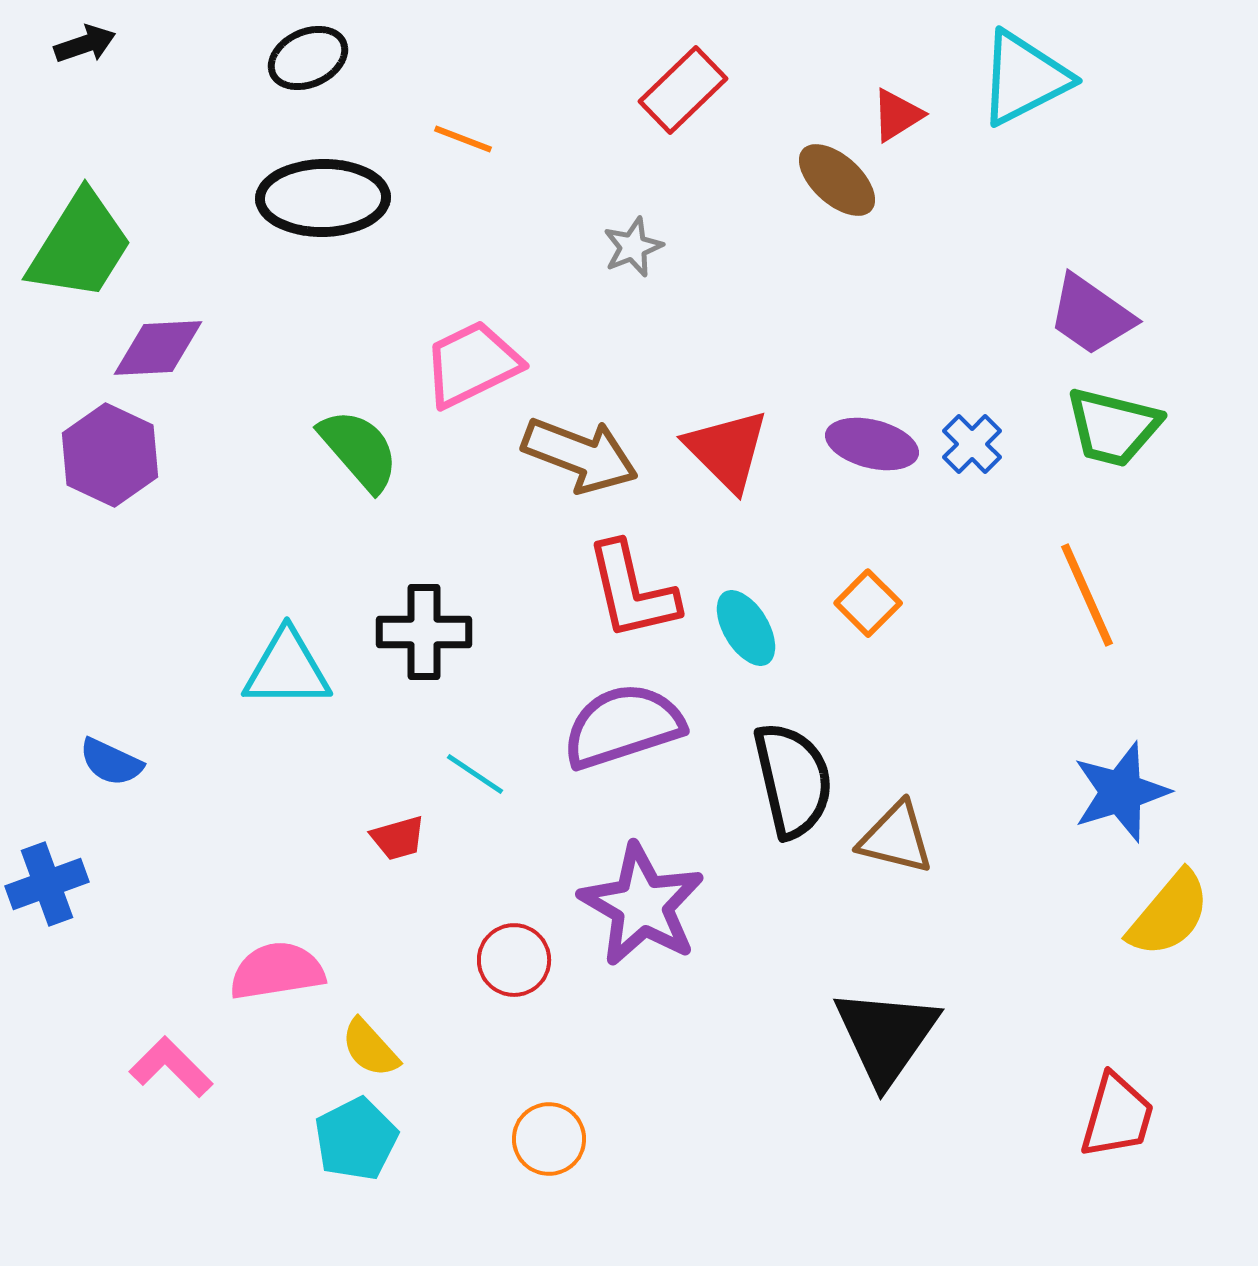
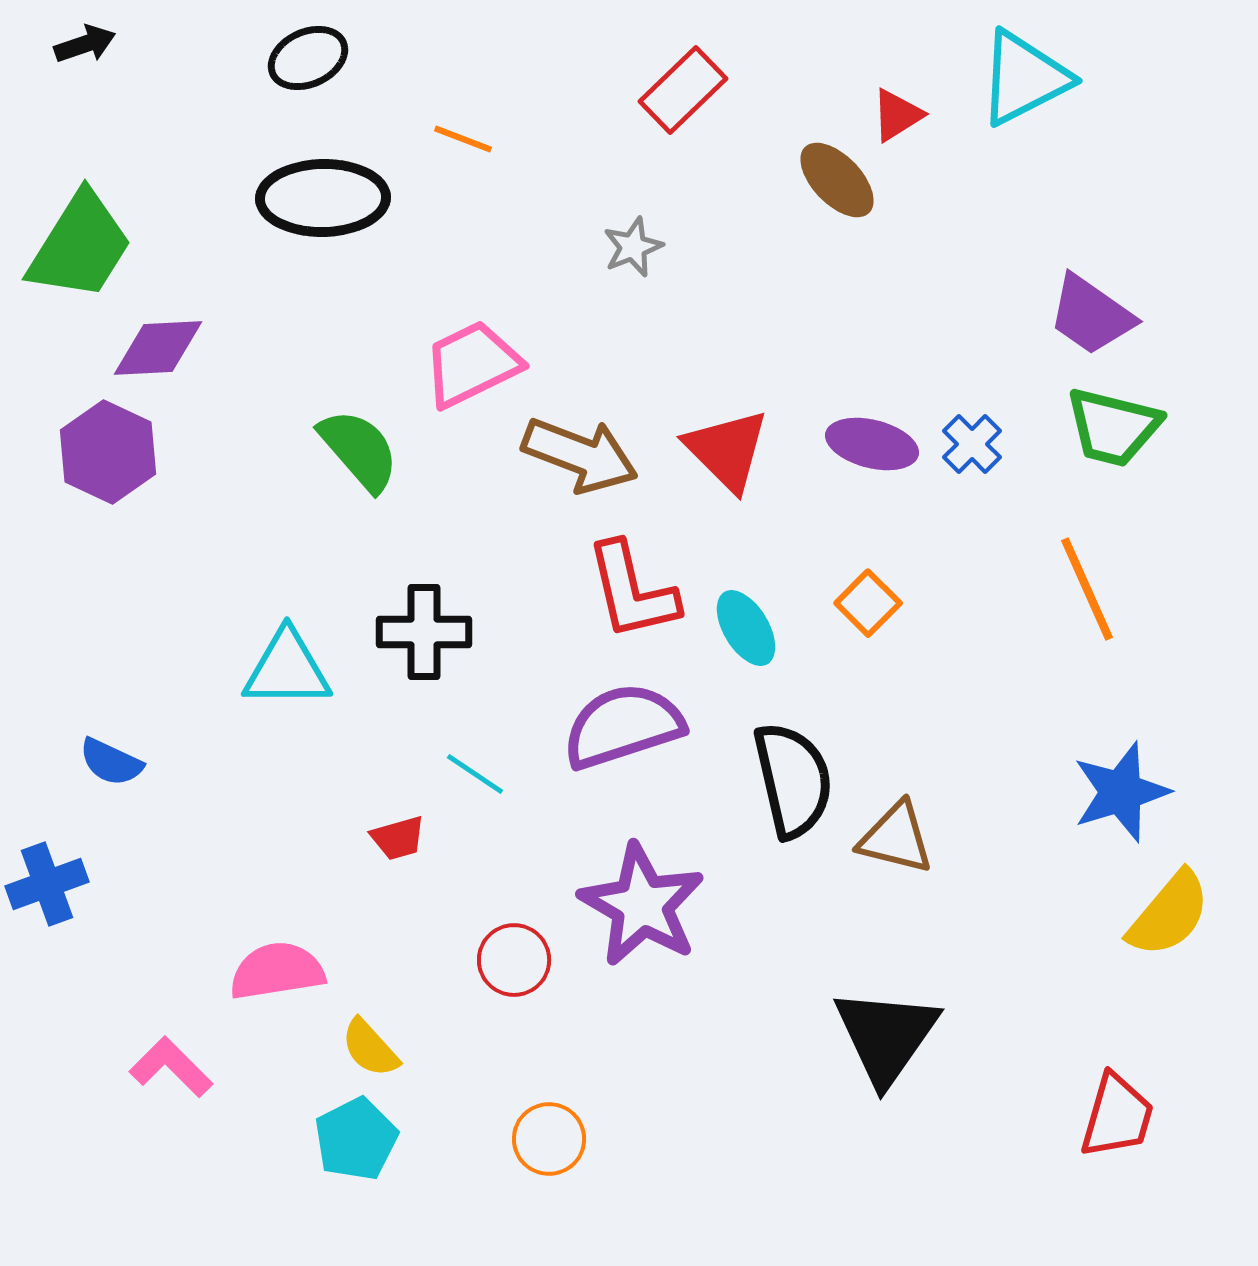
brown ellipse at (837, 180): rotated 4 degrees clockwise
purple hexagon at (110, 455): moved 2 px left, 3 px up
orange line at (1087, 595): moved 6 px up
